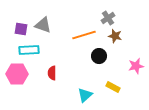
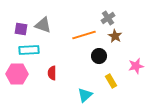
brown star: rotated 16 degrees clockwise
yellow rectangle: moved 2 px left, 6 px up; rotated 32 degrees clockwise
